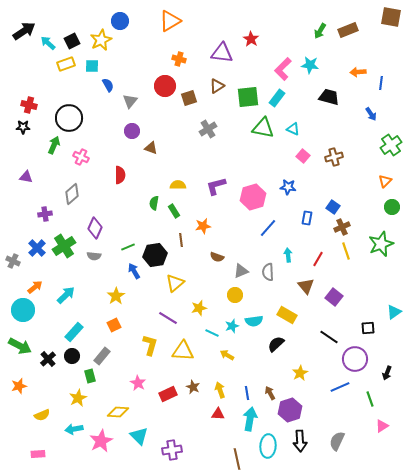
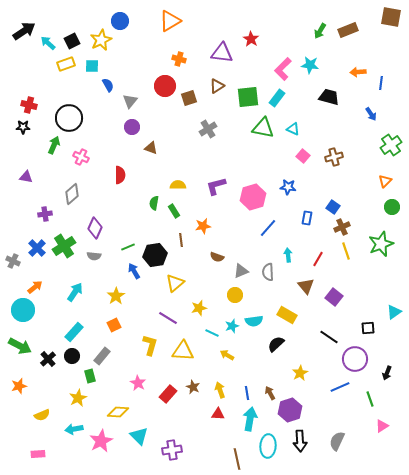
purple circle at (132, 131): moved 4 px up
cyan arrow at (66, 295): moved 9 px right, 3 px up; rotated 12 degrees counterclockwise
red rectangle at (168, 394): rotated 24 degrees counterclockwise
